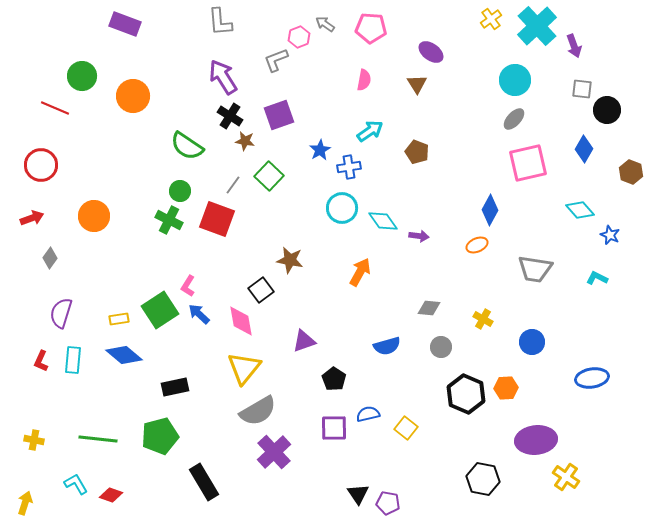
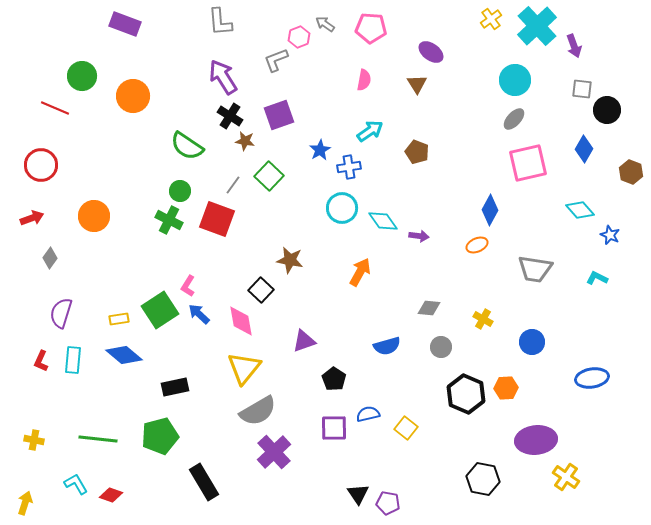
black square at (261, 290): rotated 10 degrees counterclockwise
